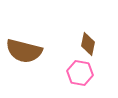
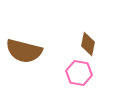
pink hexagon: moved 1 px left
